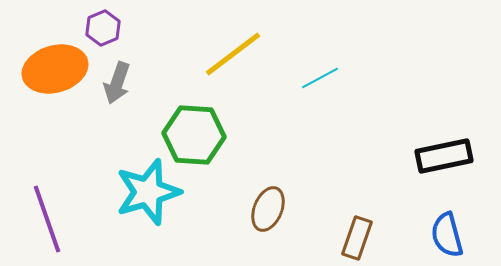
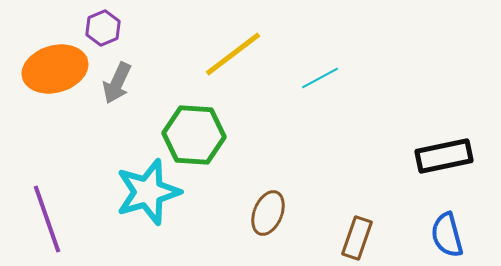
gray arrow: rotated 6 degrees clockwise
brown ellipse: moved 4 px down
